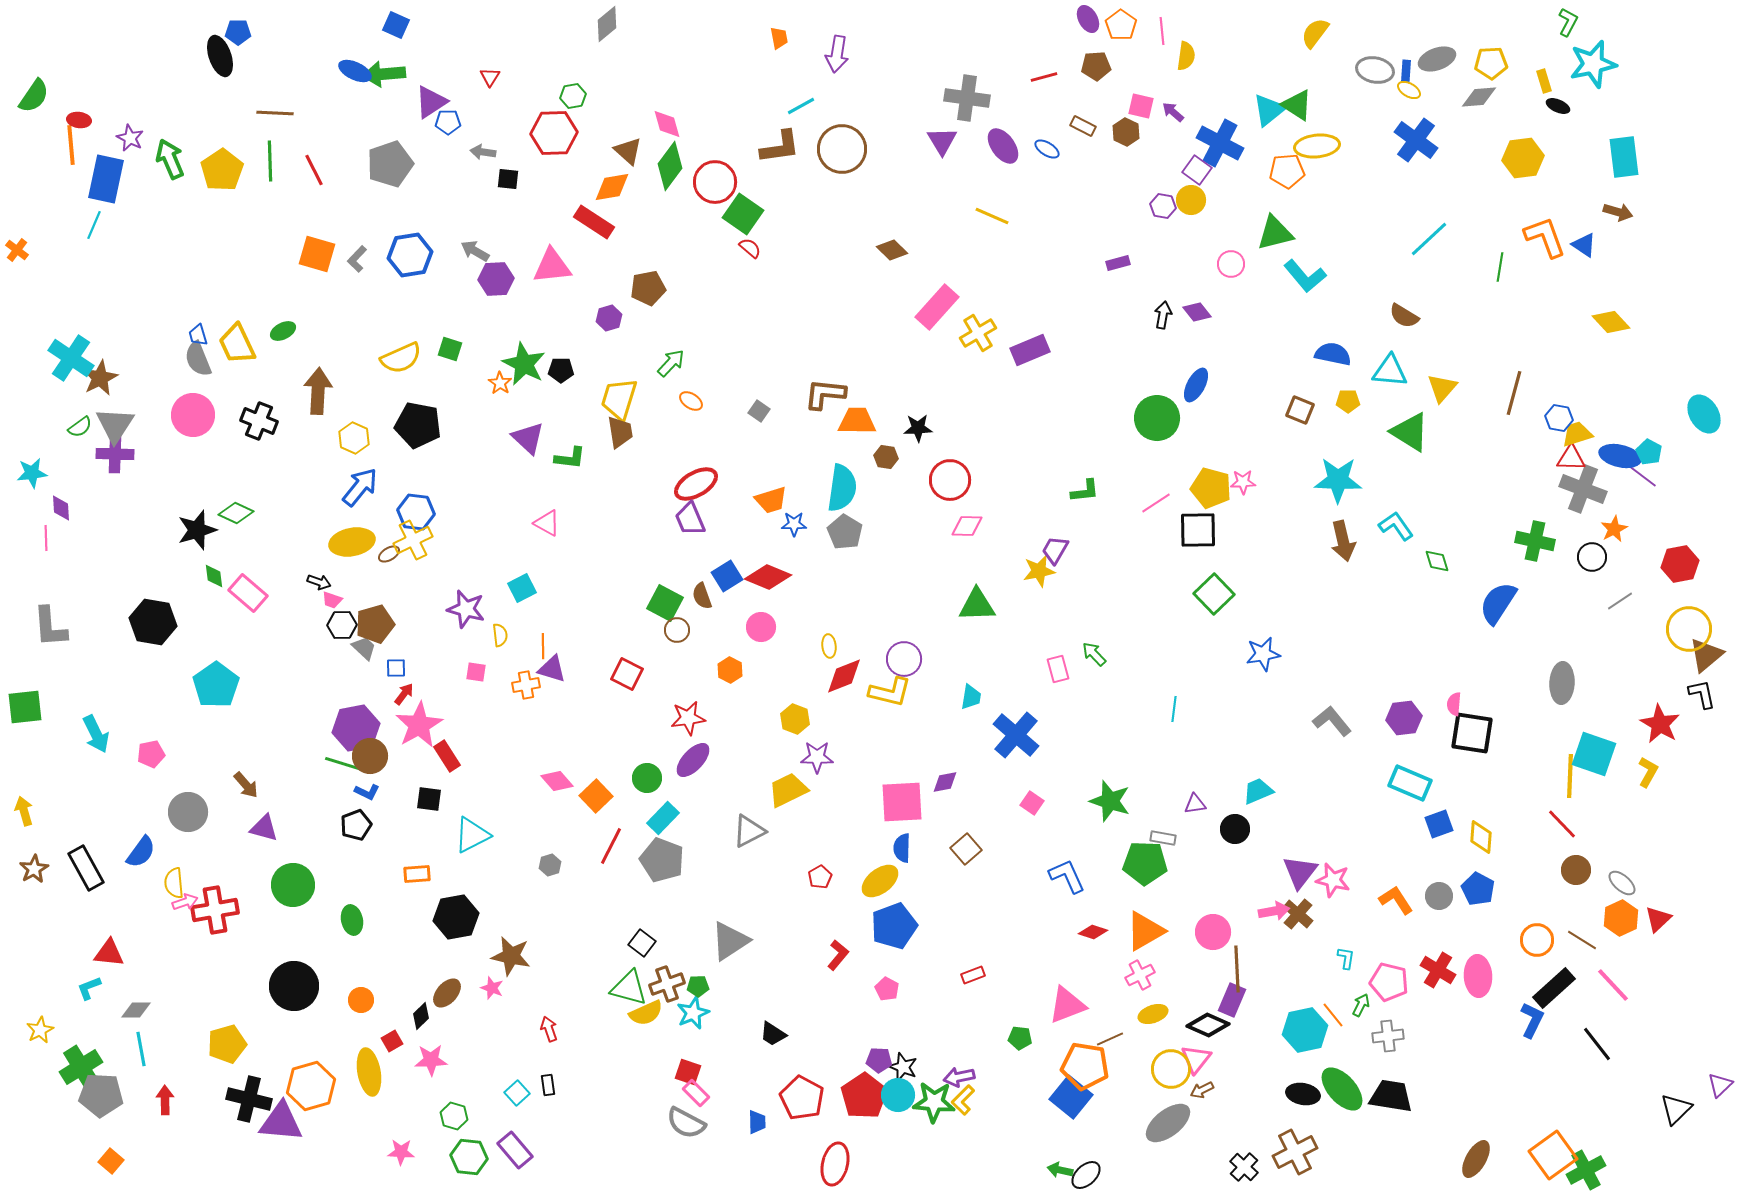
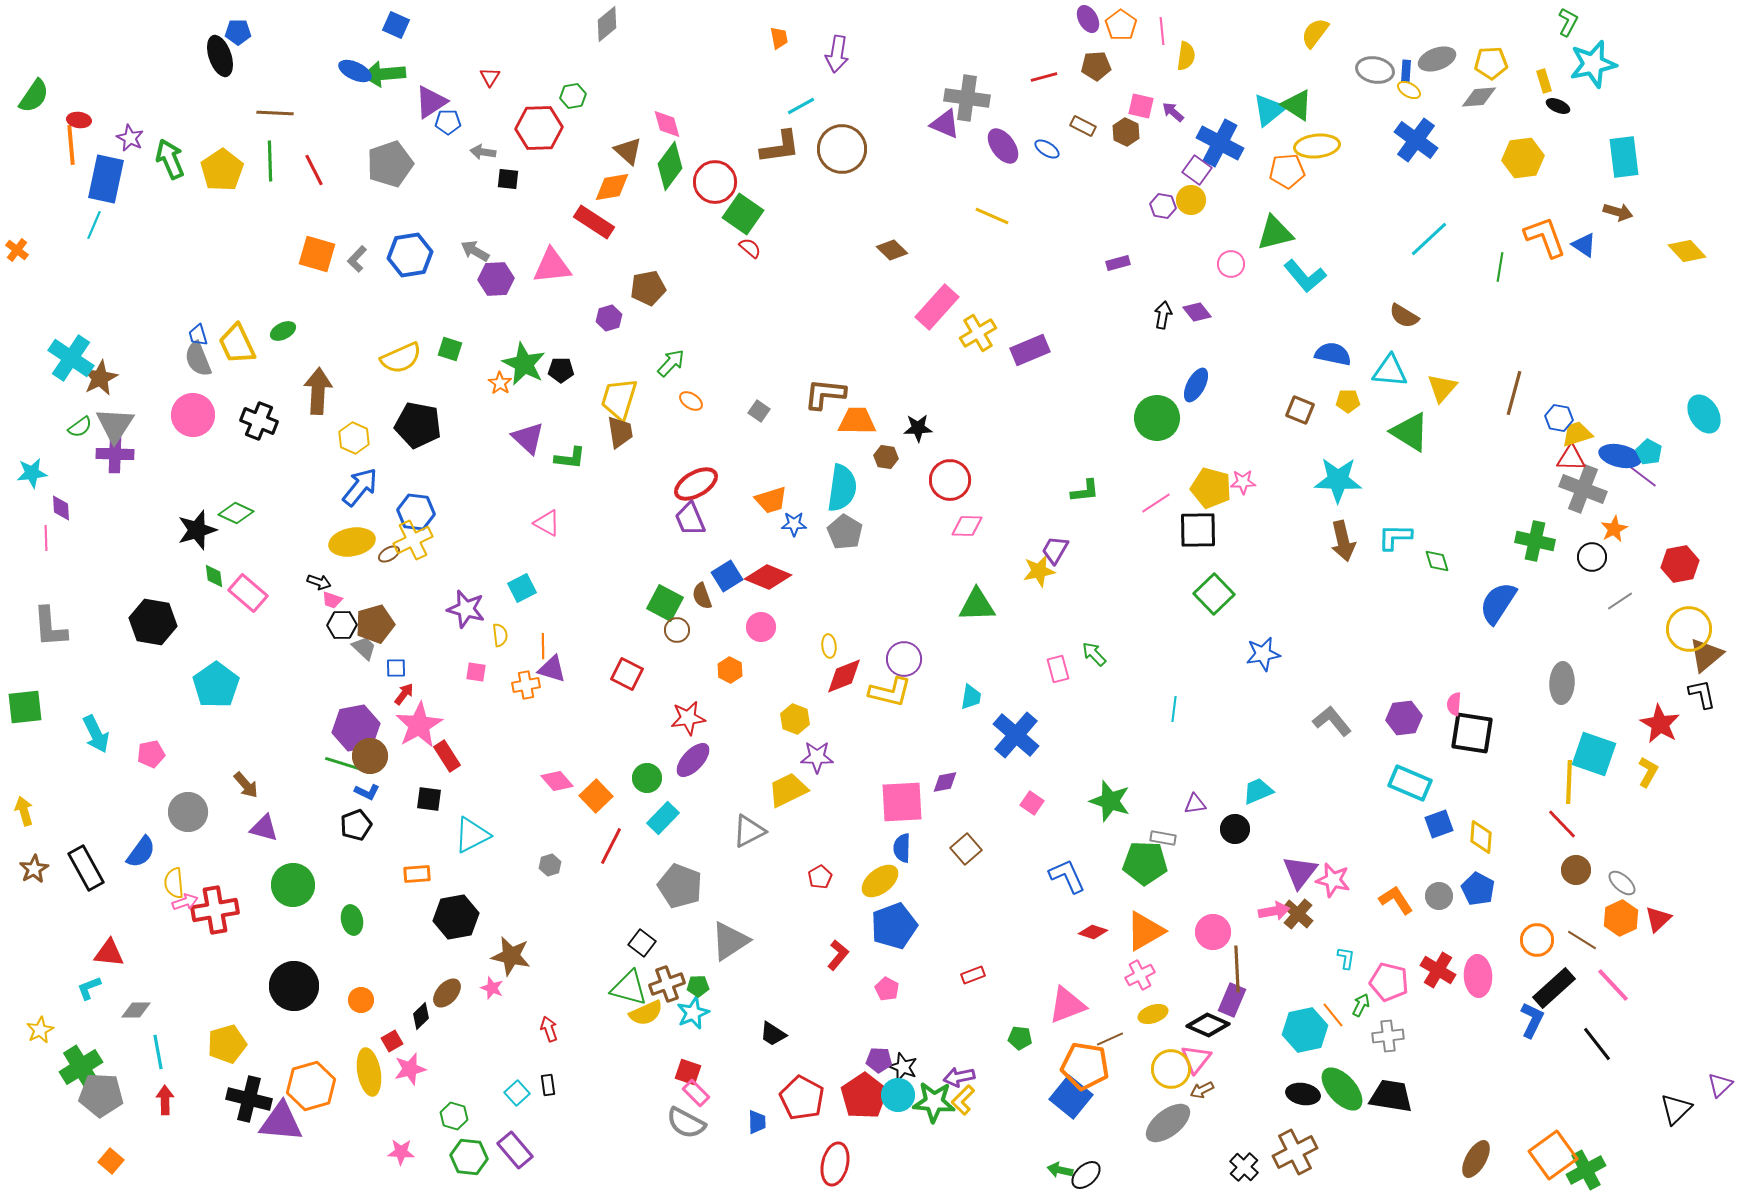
red hexagon at (554, 133): moved 15 px left, 5 px up
purple triangle at (942, 141): moved 3 px right, 17 px up; rotated 36 degrees counterclockwise
yellow diamond at (1611, 322): moved 76 px right, 71 px up
cyan L-shape at (1396, 526): moved 1 px left, 11 px down; rotated 54 degrees counterclockwise
yellow line at (1570, 776): moved 1 px left, 6 px down
gray pentagon at (662, 860): moved 18 px right, 26 px down
cyan line at (141, 1049): moved 17 px right, 3 px down
pink star at (431, 1060): moved 21 px left, 9 px down; rotated 12 degrees counterclockwise
